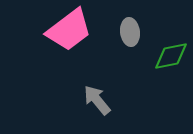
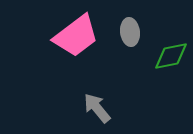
pink trapezoid: moved 7 px right, 6 px down
gray arrow: moved 8 px down
